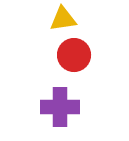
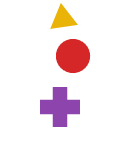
red circle: moved 1 px left, 1 px down
